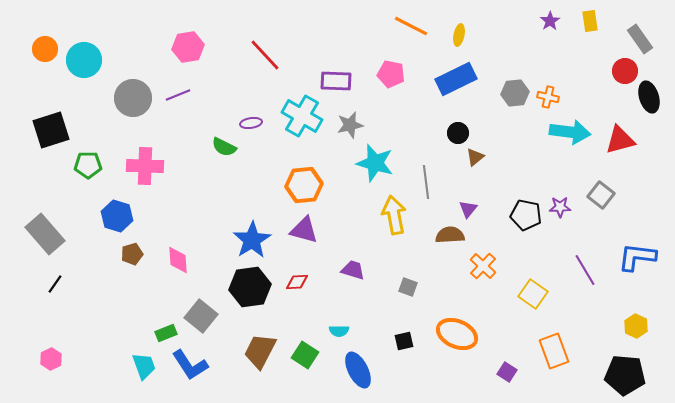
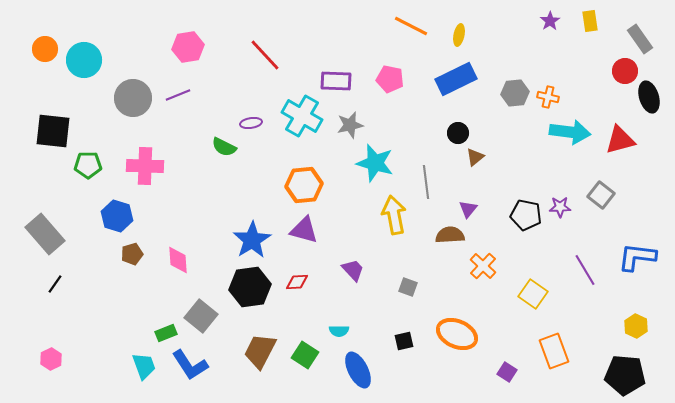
pink pentagon at (391, 74): moved 1 px left, 5 px down
black square at (51, 130): moved 2 px right, 1 px down; rotated 24 degrees clockwise
purple trapezoid at (353, 270): rotated 30 degrees clockwise
